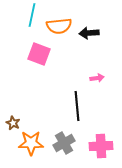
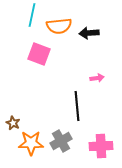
gray cross: moved 3 px left, 2 px up
